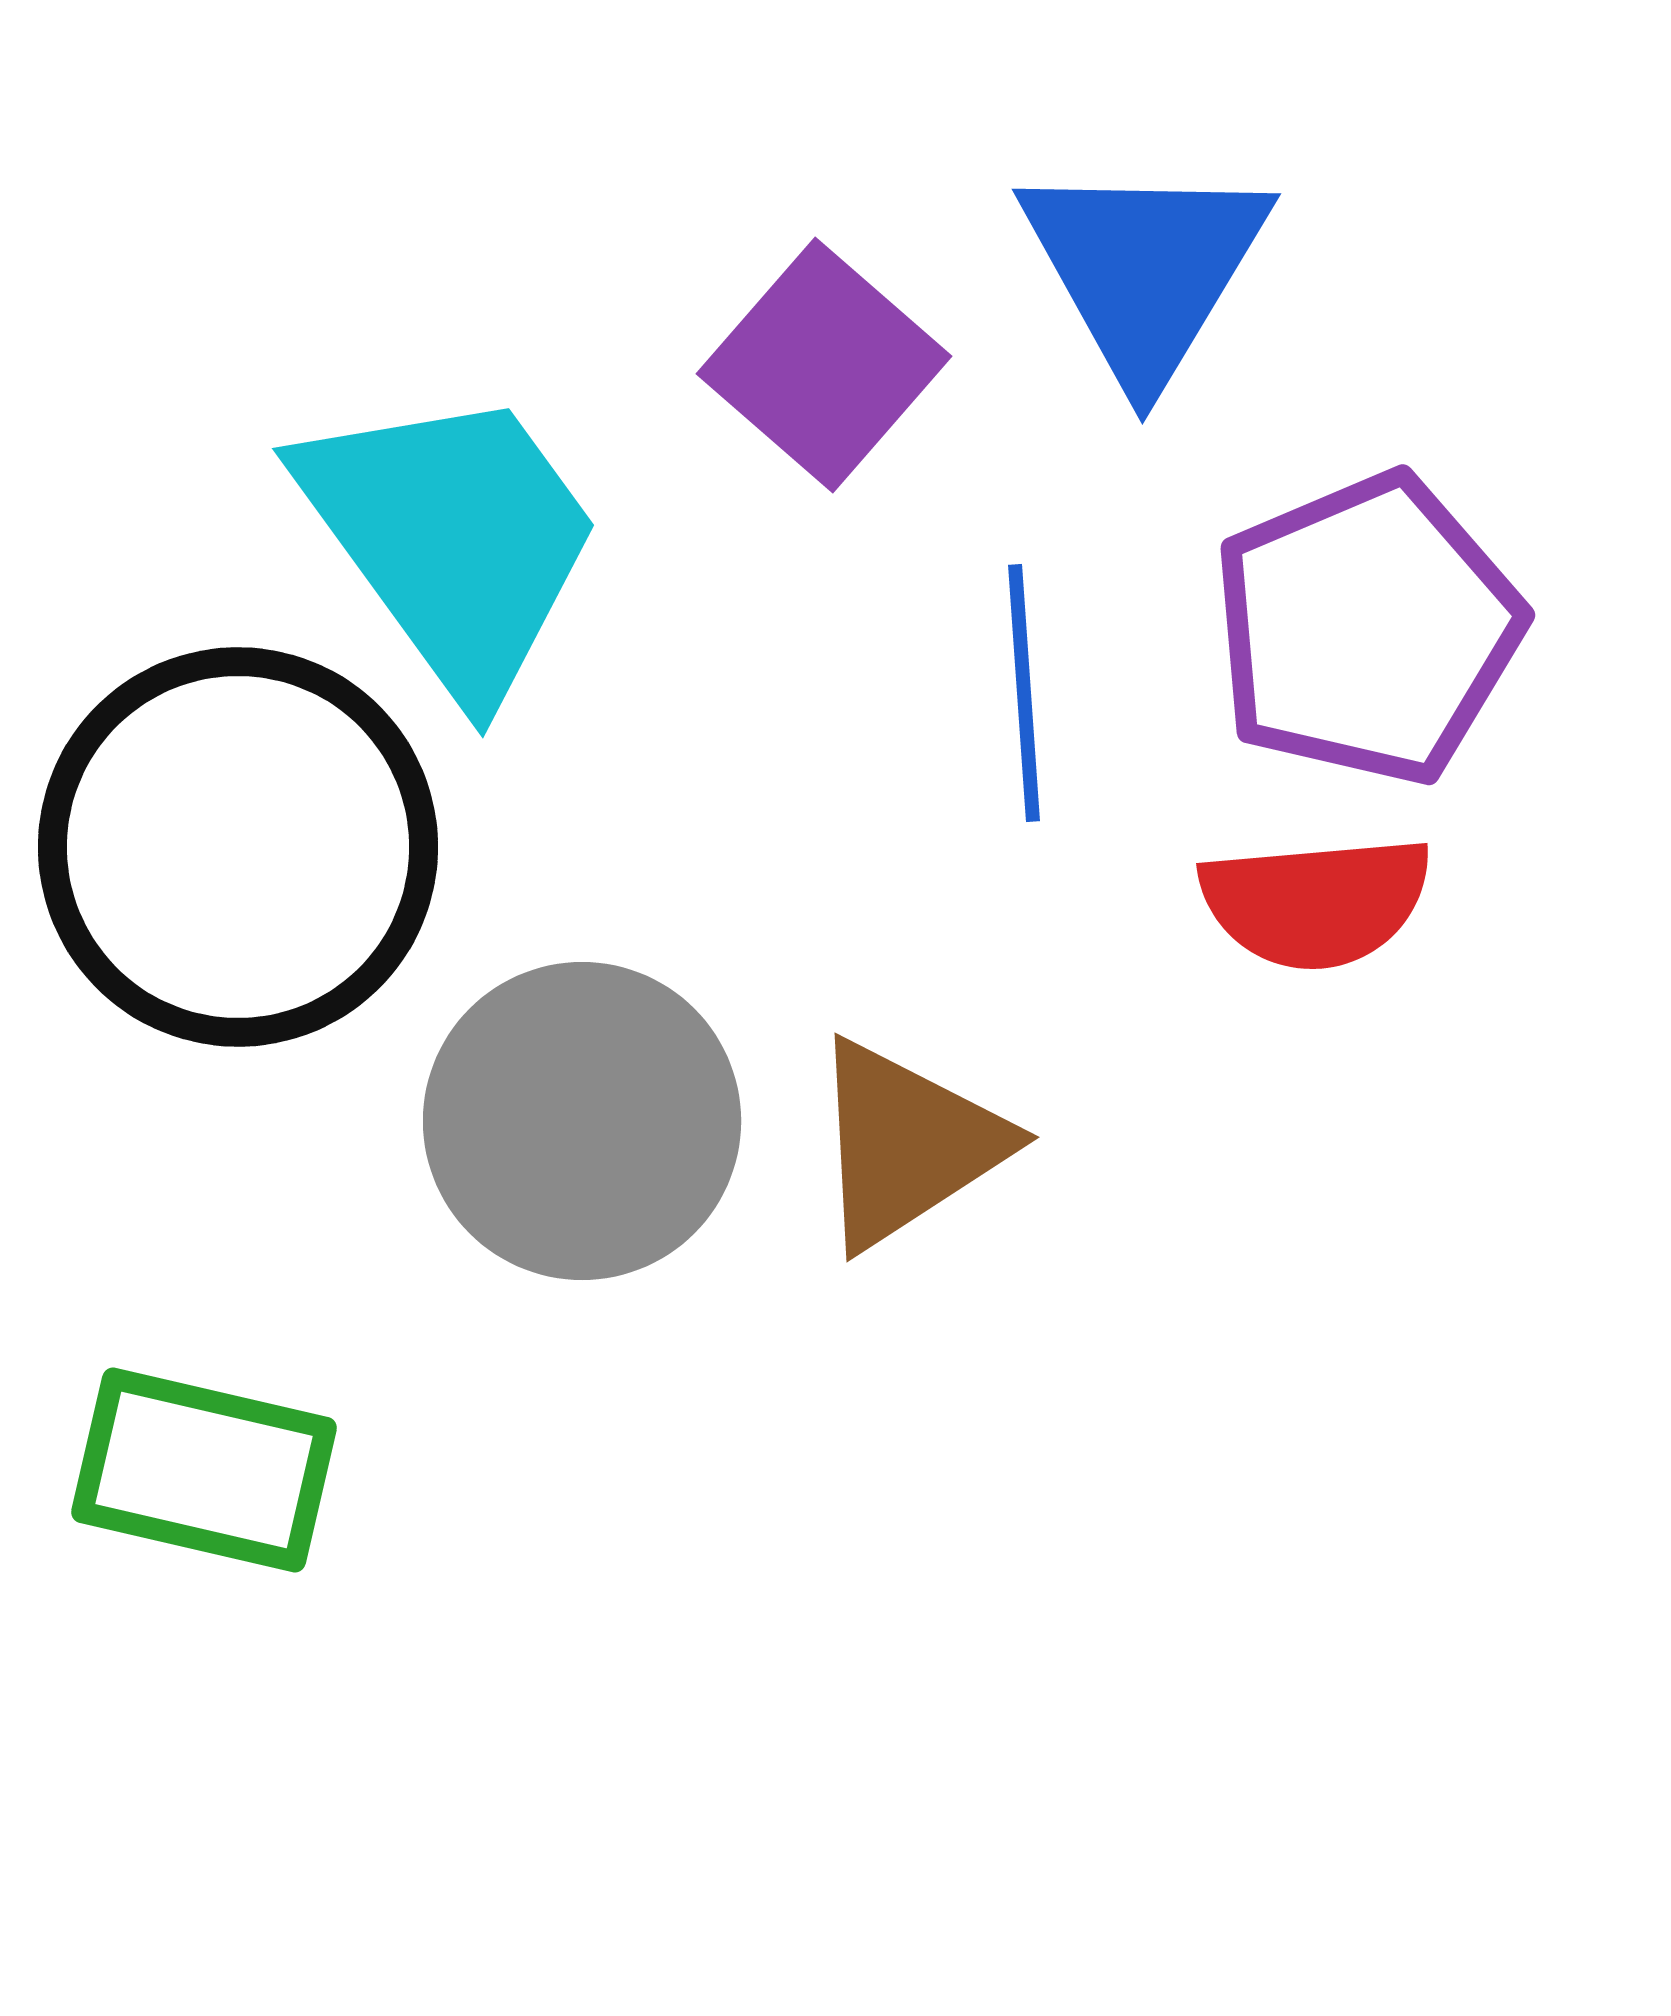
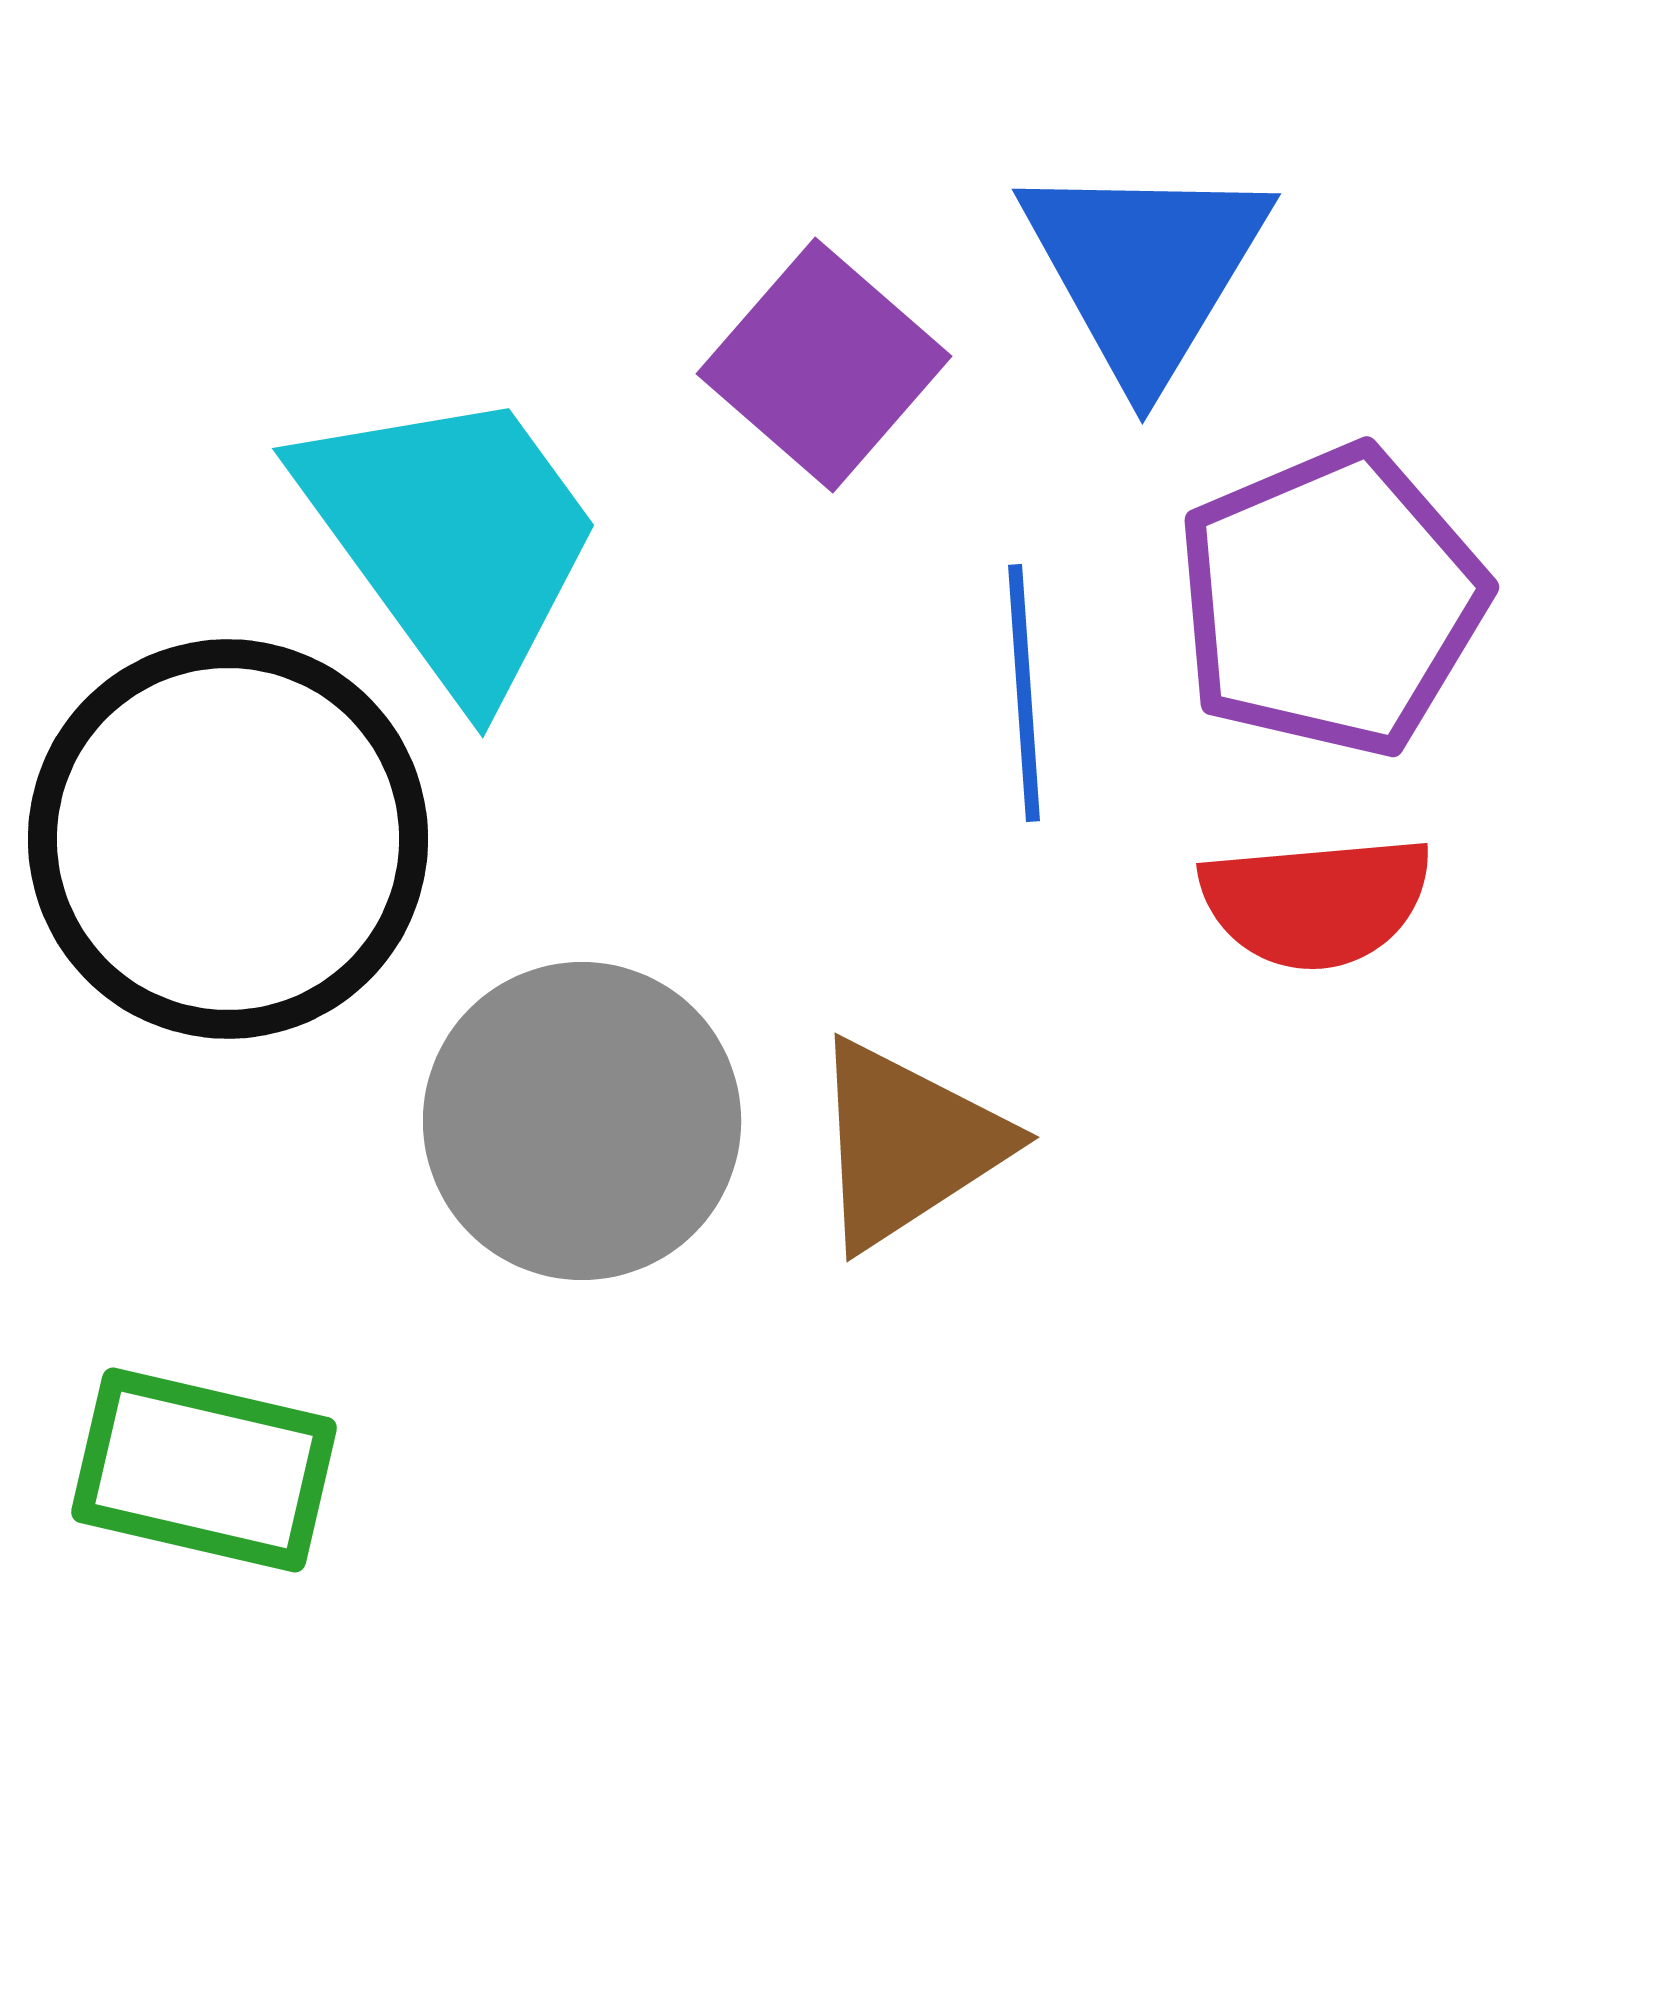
purple pentagon: moved 36 px left, 28 px up
black circle: moved 10 px left, 8 px up
